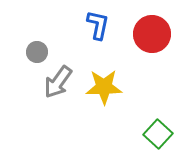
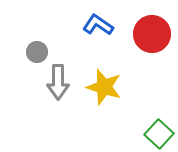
blue L-shape: rotated 68 degrees counterclockwise
gray arrow: rotated 36 degrees counterclockwise
yellow star: rotated 18 degrees clockwise
green square: moved 1 px right
